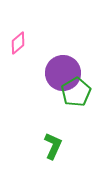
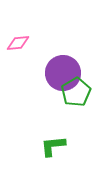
pink diamond: rotated 35 degrees clockwise
green L-shape: rotated 120 degrees counterclockwise
